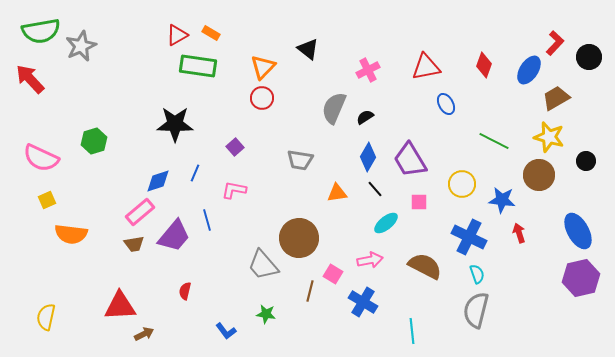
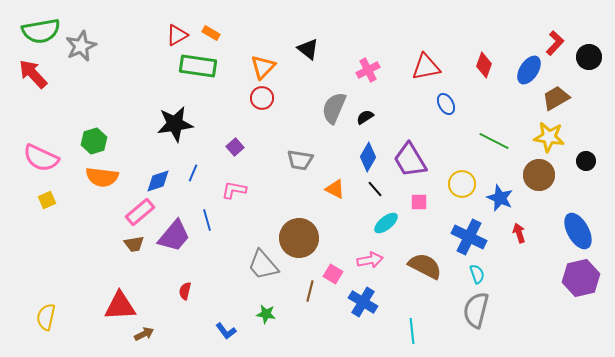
red arrow at (30, 79): moved 3 px right, 5 px up
black star at (175, 124): rotated 9 degrees counterclockwise
yellow star at (549, 137): rotated 8 degrees counterclockwise
blue line at (195, 173): moved 2 px left
orange triangle at (337, 193): moved 2 px left, 4 px up; rotated 35 degrees clockwise
blue star at (502, 200): moved 2 px left, 2 px up; rotated 16 degrees clockwise
orange semicircle at (71, 234): moved 31 px right, 57 px up
